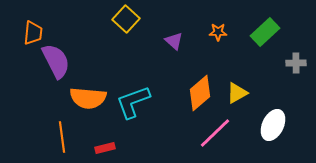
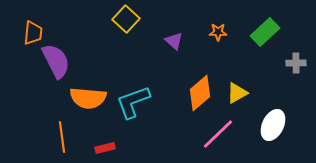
pink line: moved 3 px right, 1 px down
